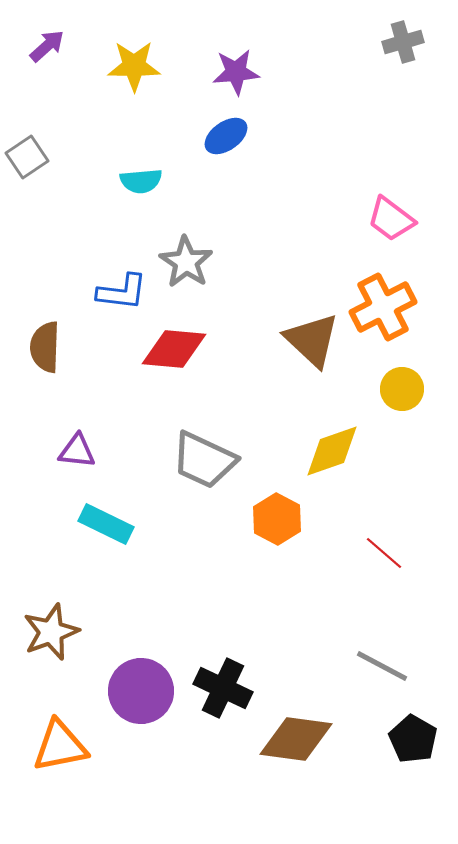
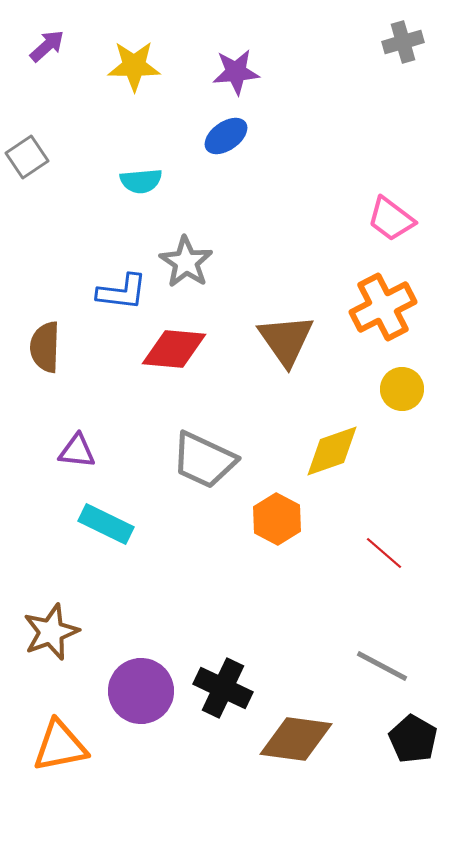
brown triangle: moved 26 px left; rotated 12 degrees clockwise
